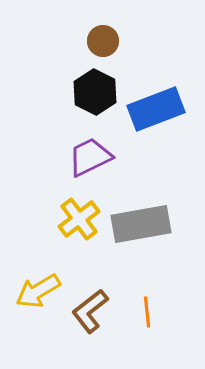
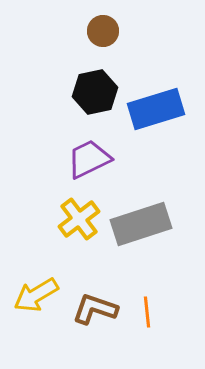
brown circle: moved 10 px up
black hexagon: rotated 21 degrees clockwise
blue rectangle: rotated 4 degrees clockwise
purple trapezoid: moved 1 px left, 2 px down
gray rectangle: rotated 8 degrees counterclockwise
yellow arrow: moved 2 px left, 4 px down
brown L-shape: moved 5 px right, 2 px up; rotated 57 degrees clockwise
